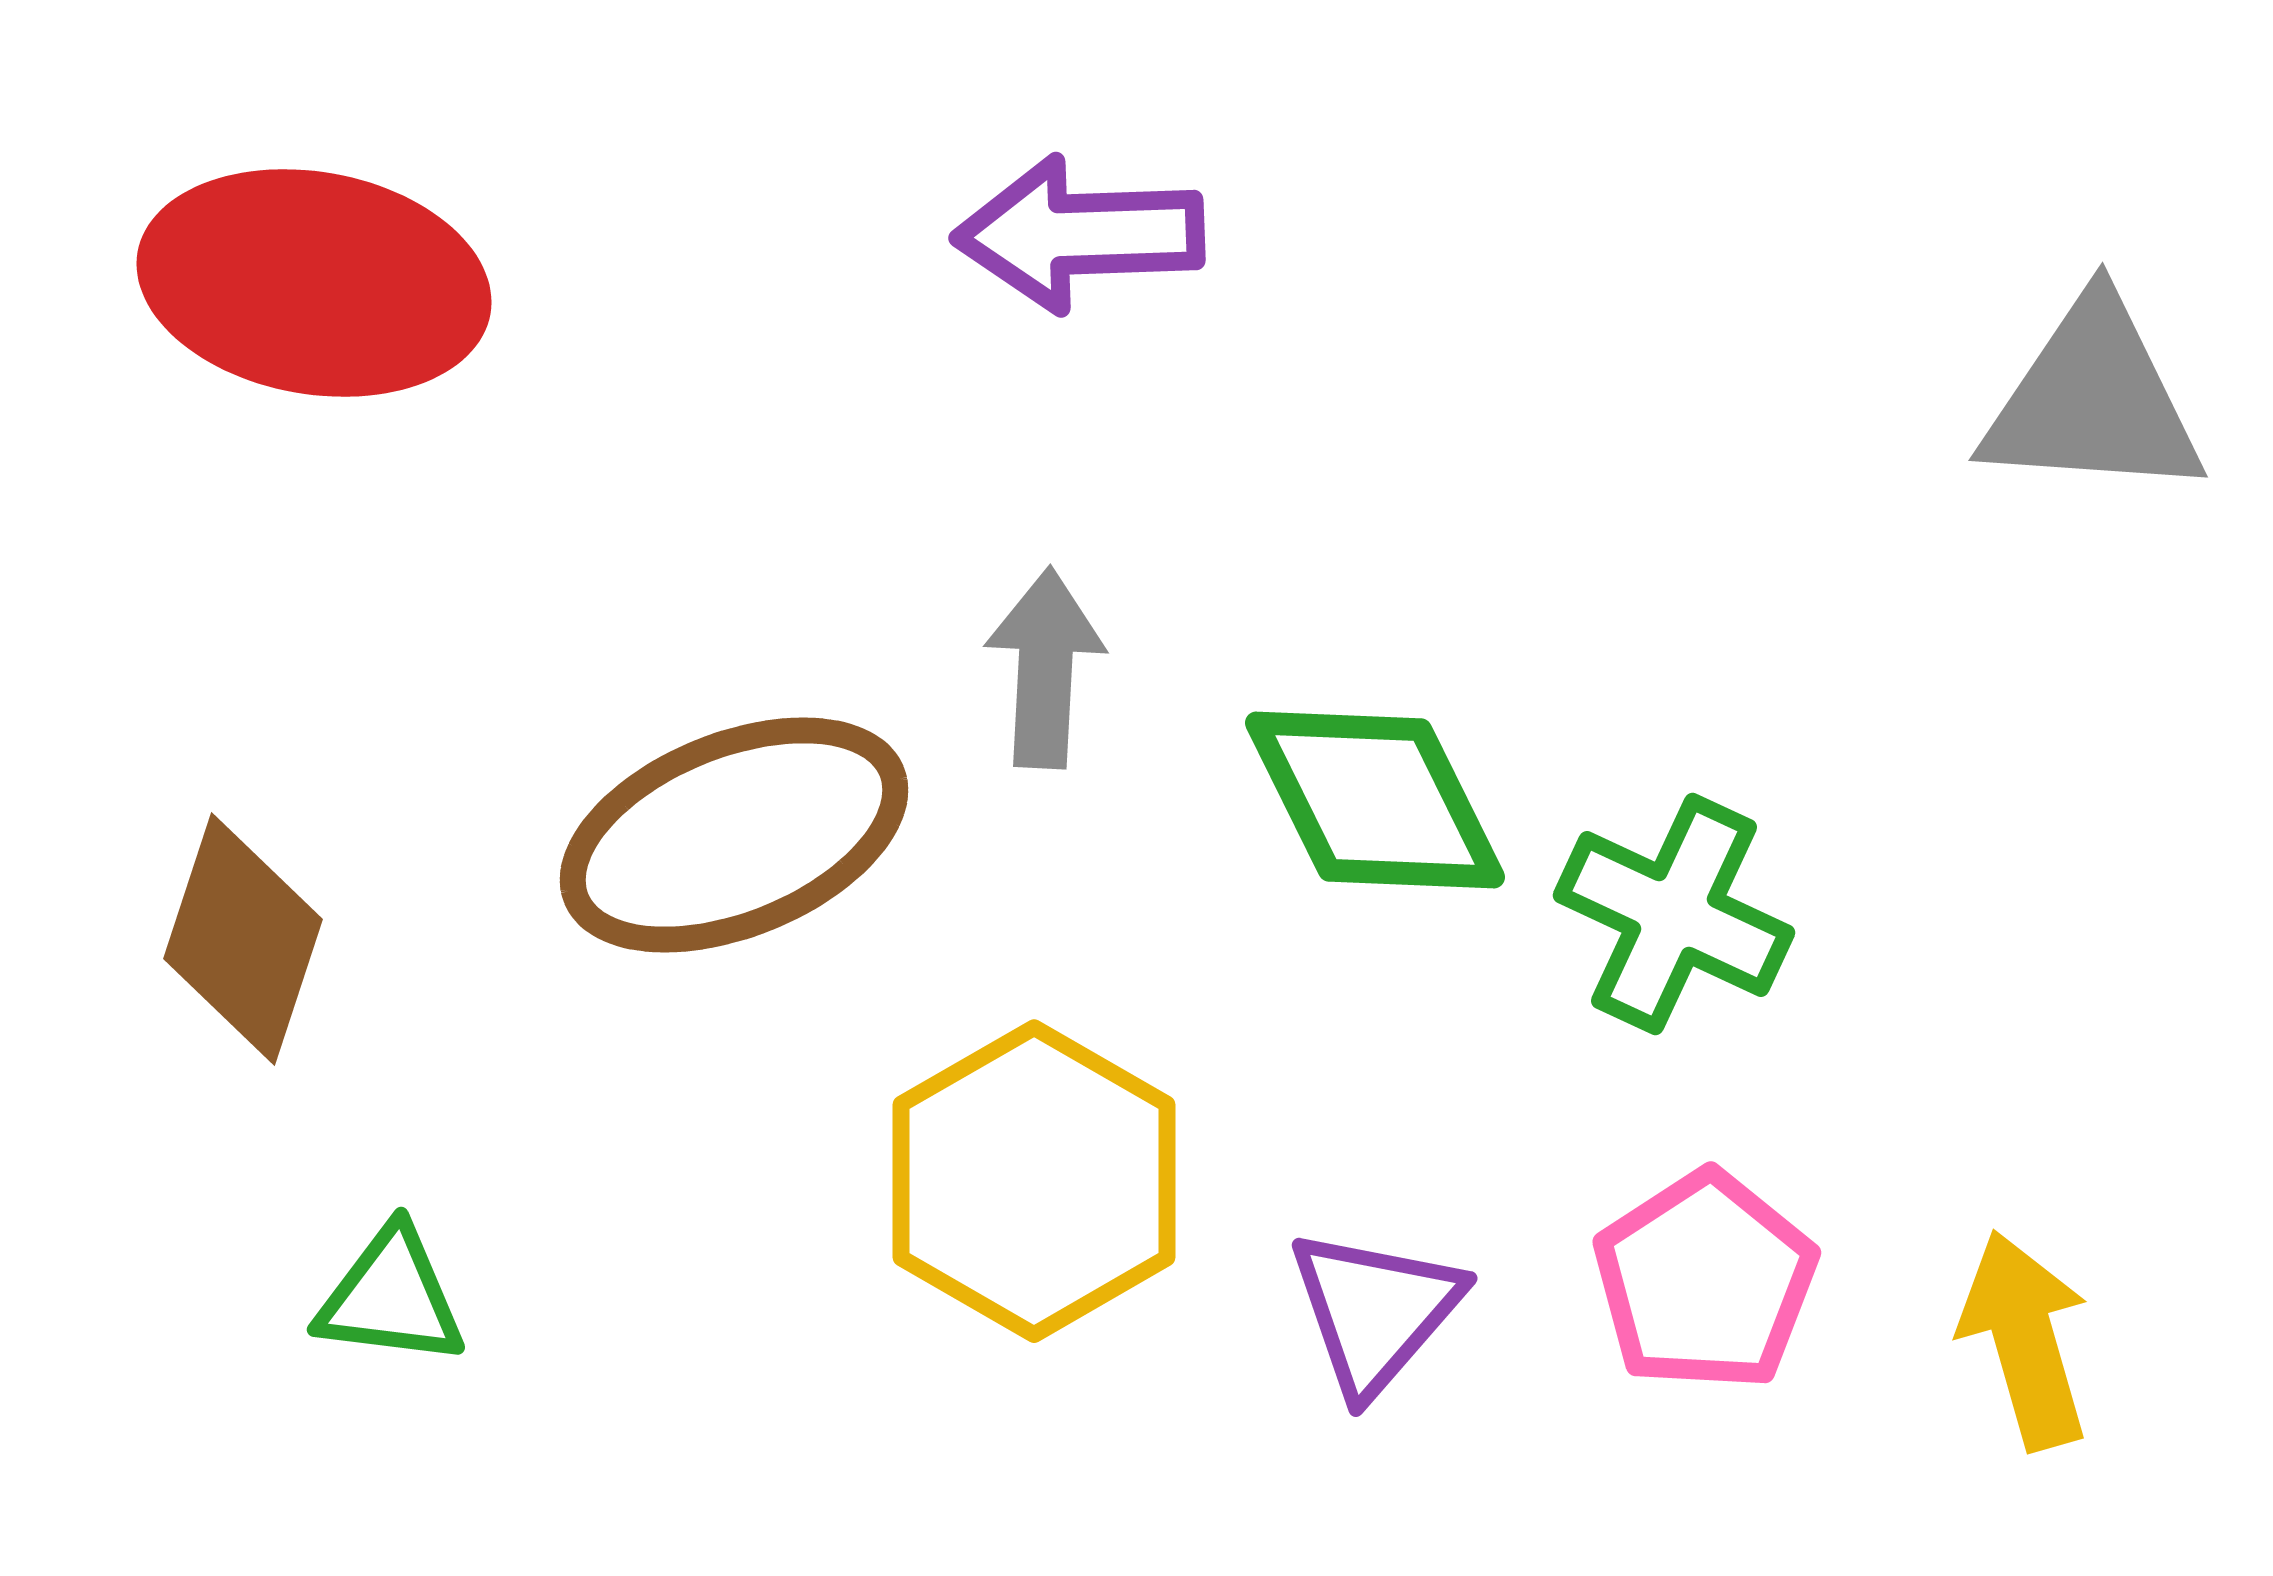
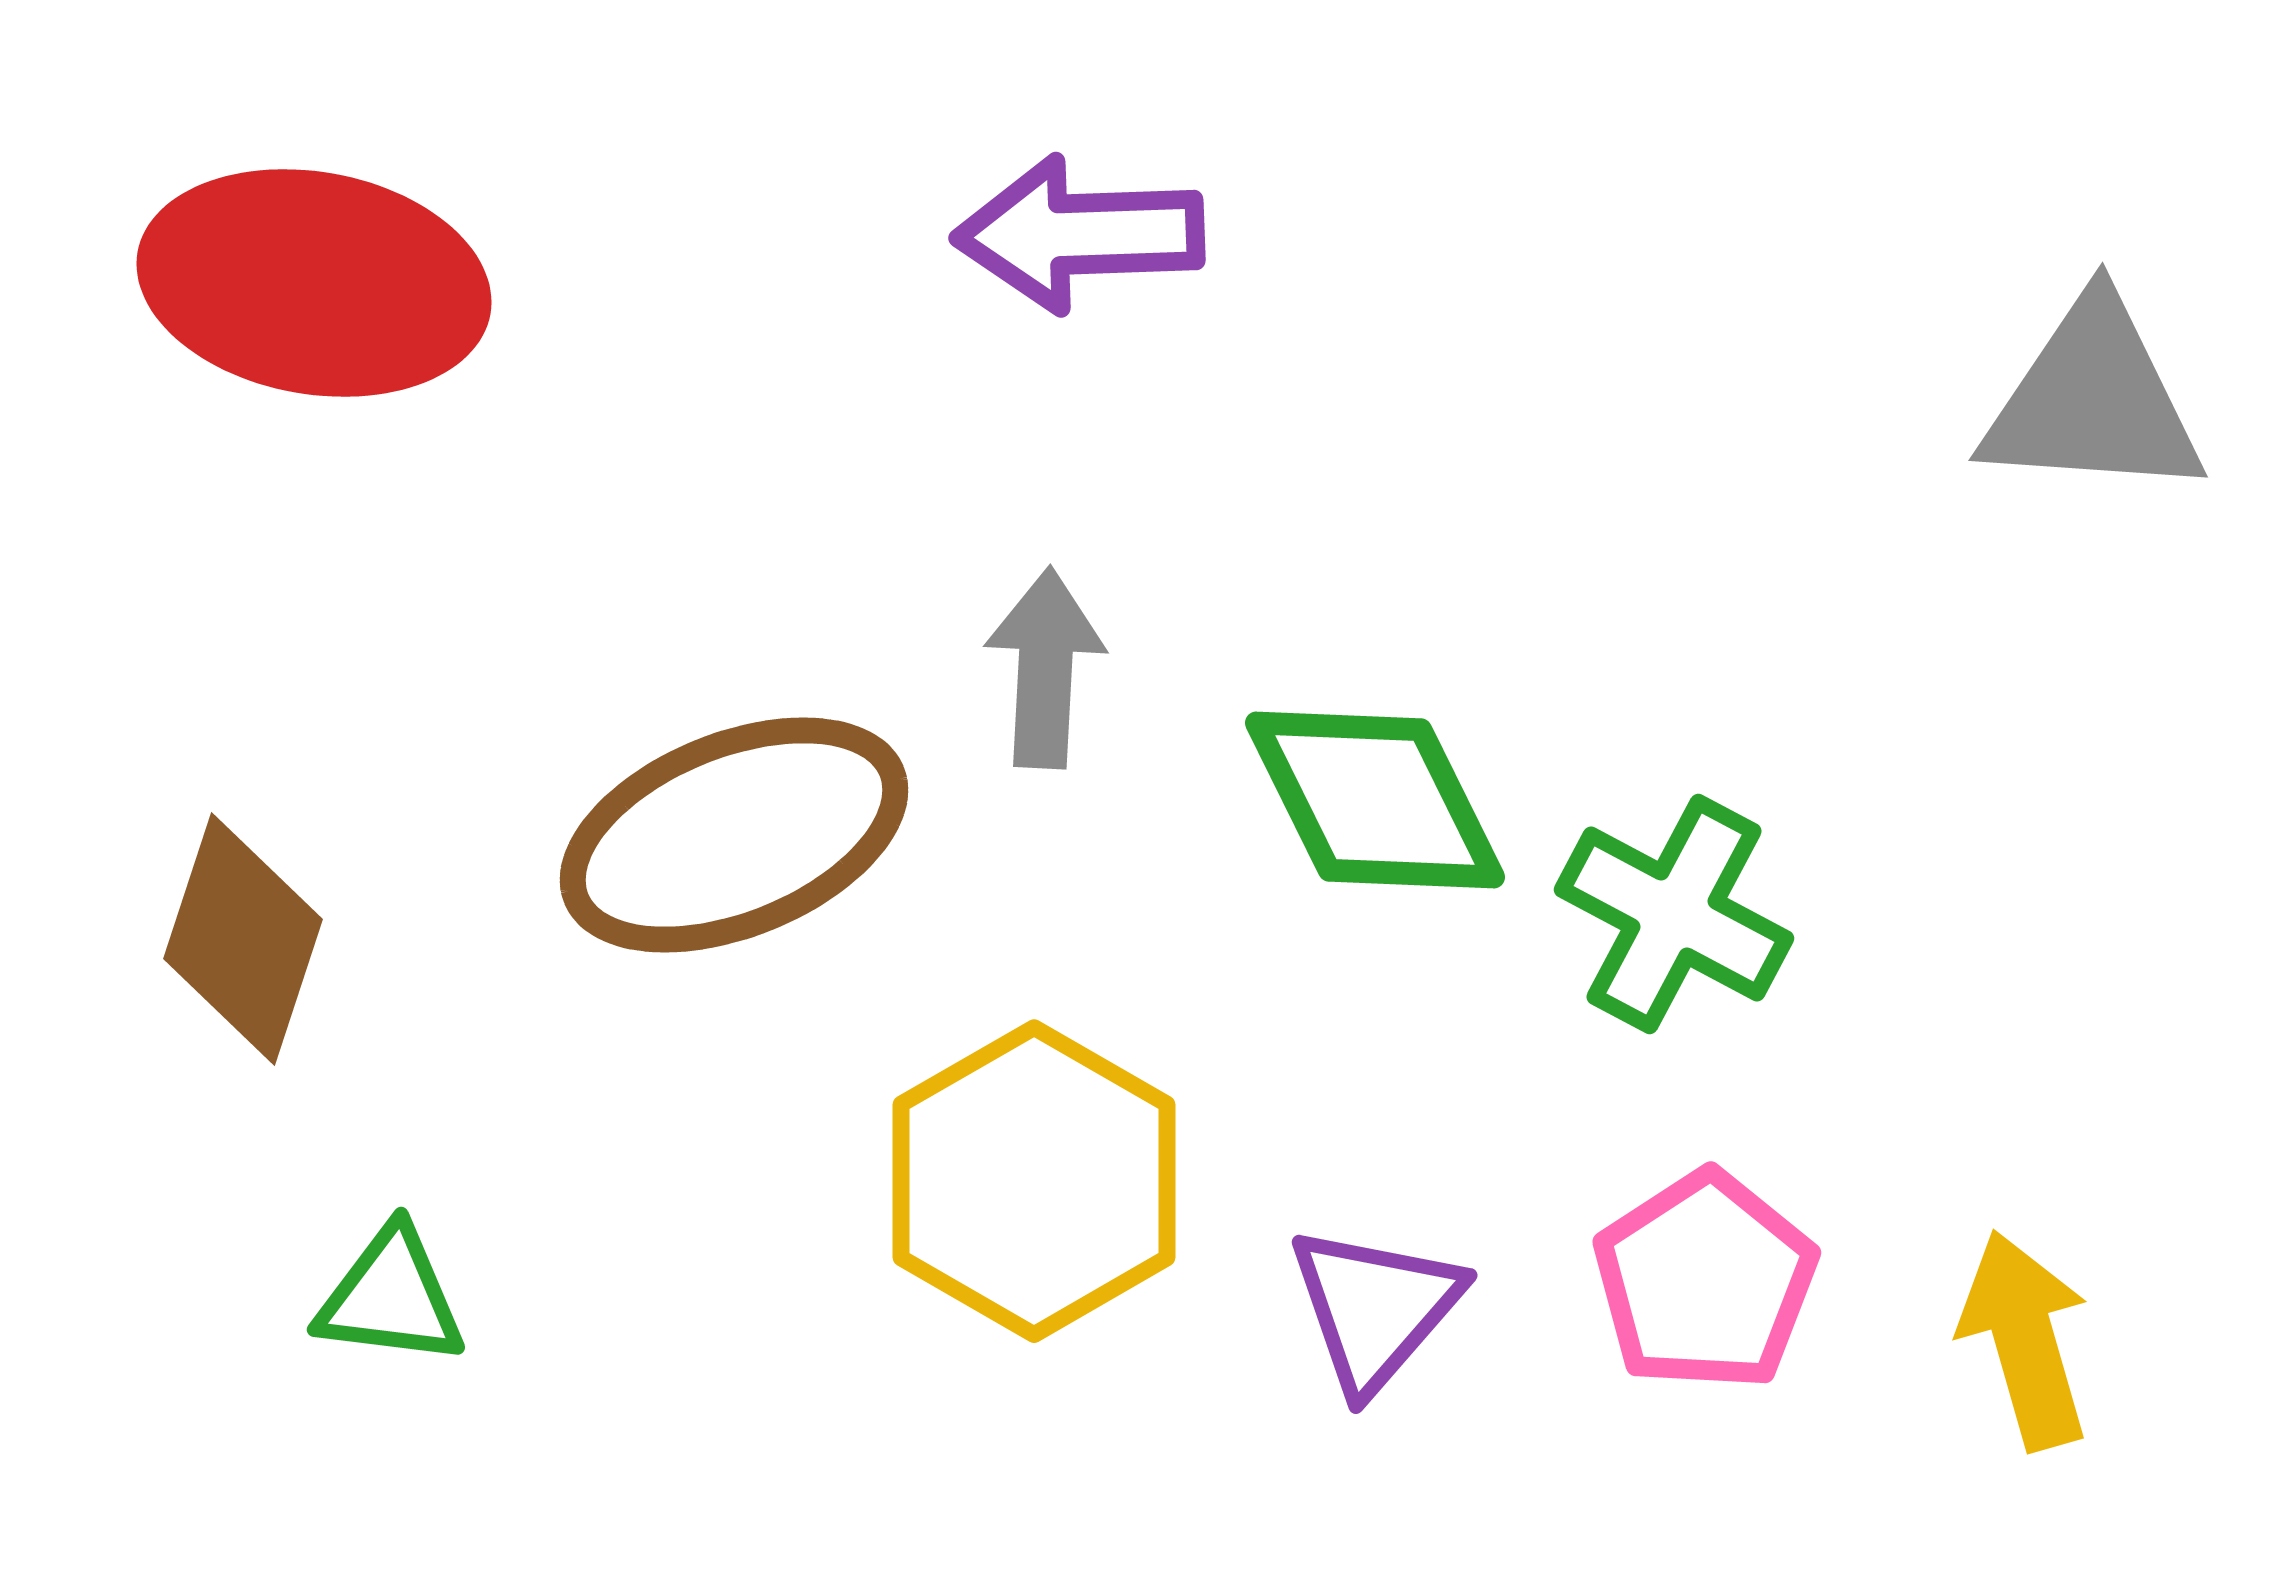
green cross: rotated 3 degrees clockwise
purple triangle: moved 3 px up
